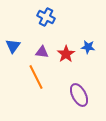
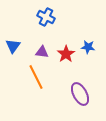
purple ellipse: moved 1 px right, 1 px up
